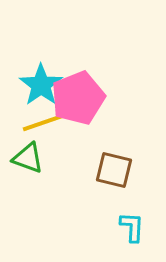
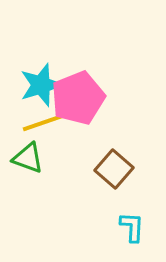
cyan star: rotated 18 degrees clockwise
brown square: moved 1 px up; rotated 27 degrees clockwise
